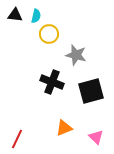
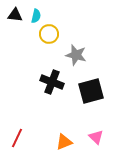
orange triangle: moved 14 px down
red line: moved 1 px up
